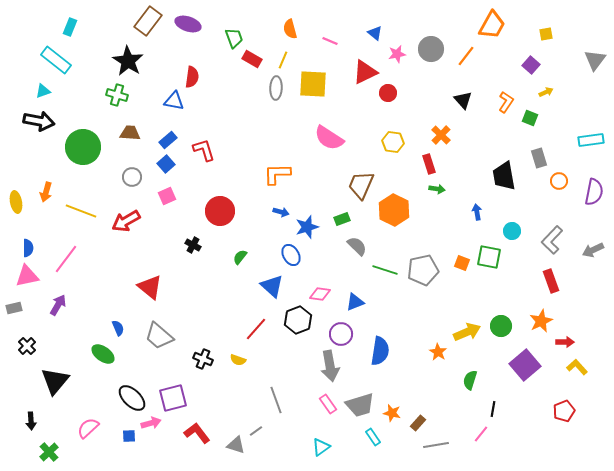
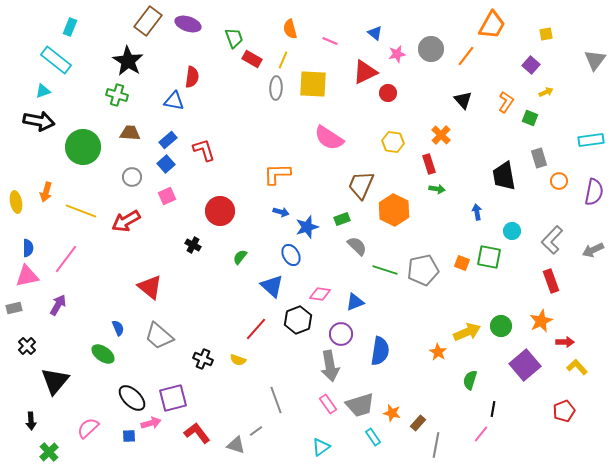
gray line at (436, 445): rotated 70 degrees counterclockwise
